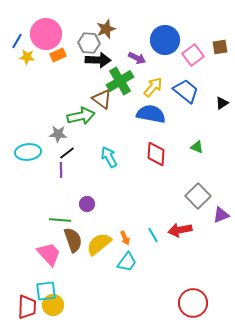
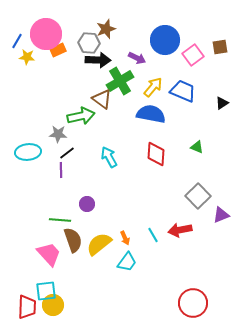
orange rectangle: moved 5 px up
blue trapezoid: moved 3 px left; rotated 16 degrees counterclockwise
